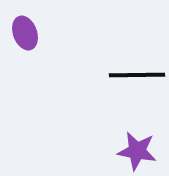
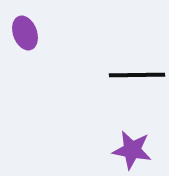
purple star: moved 5 px left, 1 px up
